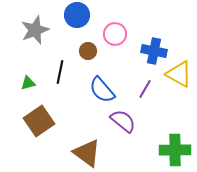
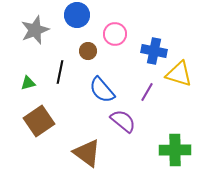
yellow triangle: rotated 12 degrees counterclockwise
purple line: moved 2 px right, 3 px down
